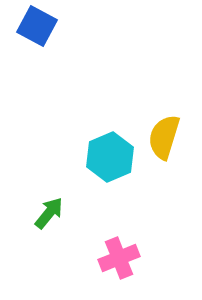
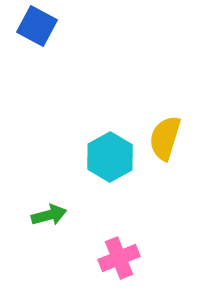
yellow semicircle: moved 1 px right, 1 px down
cyan hexagon: rotated 6 degrees counterclockwise
green arrow: moved 2 px down; rotated 36 degrees clockwise
